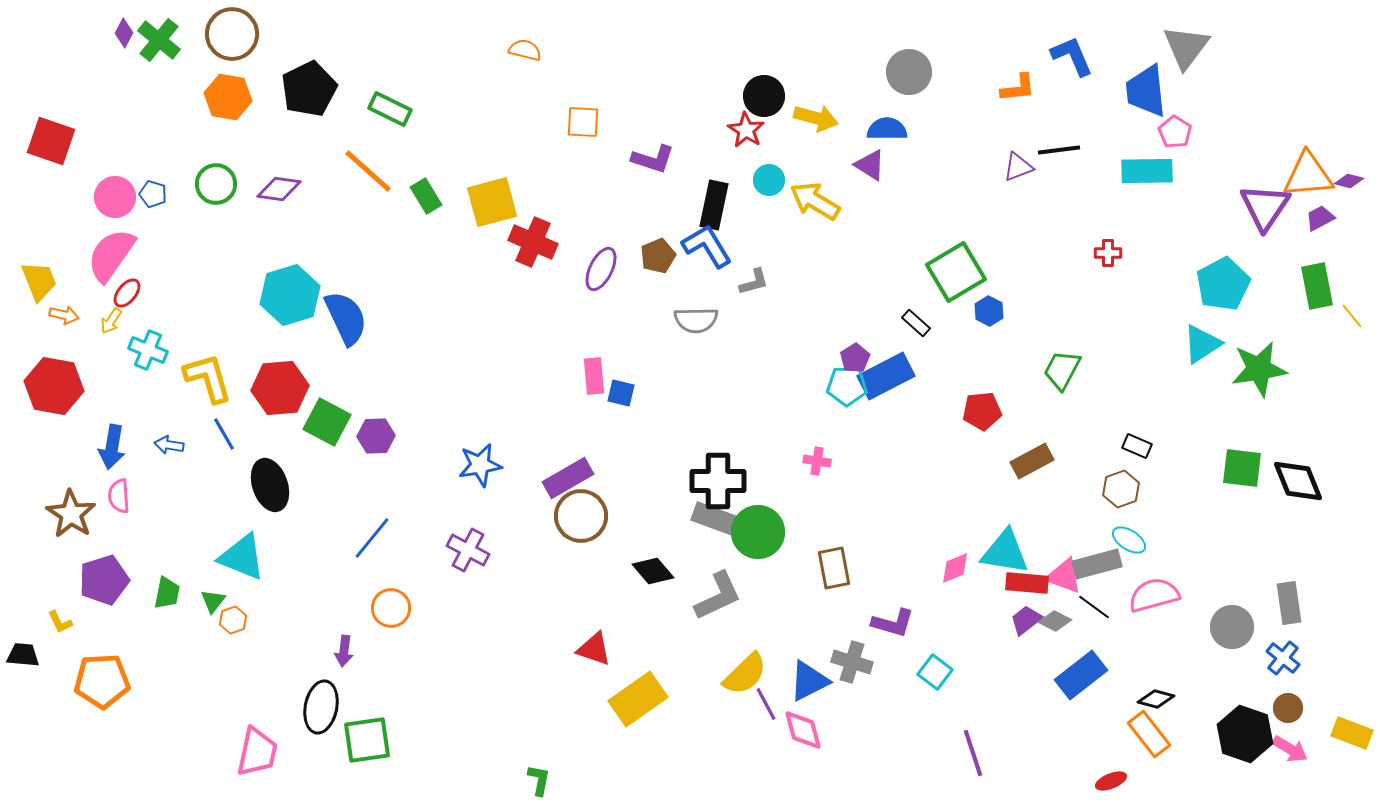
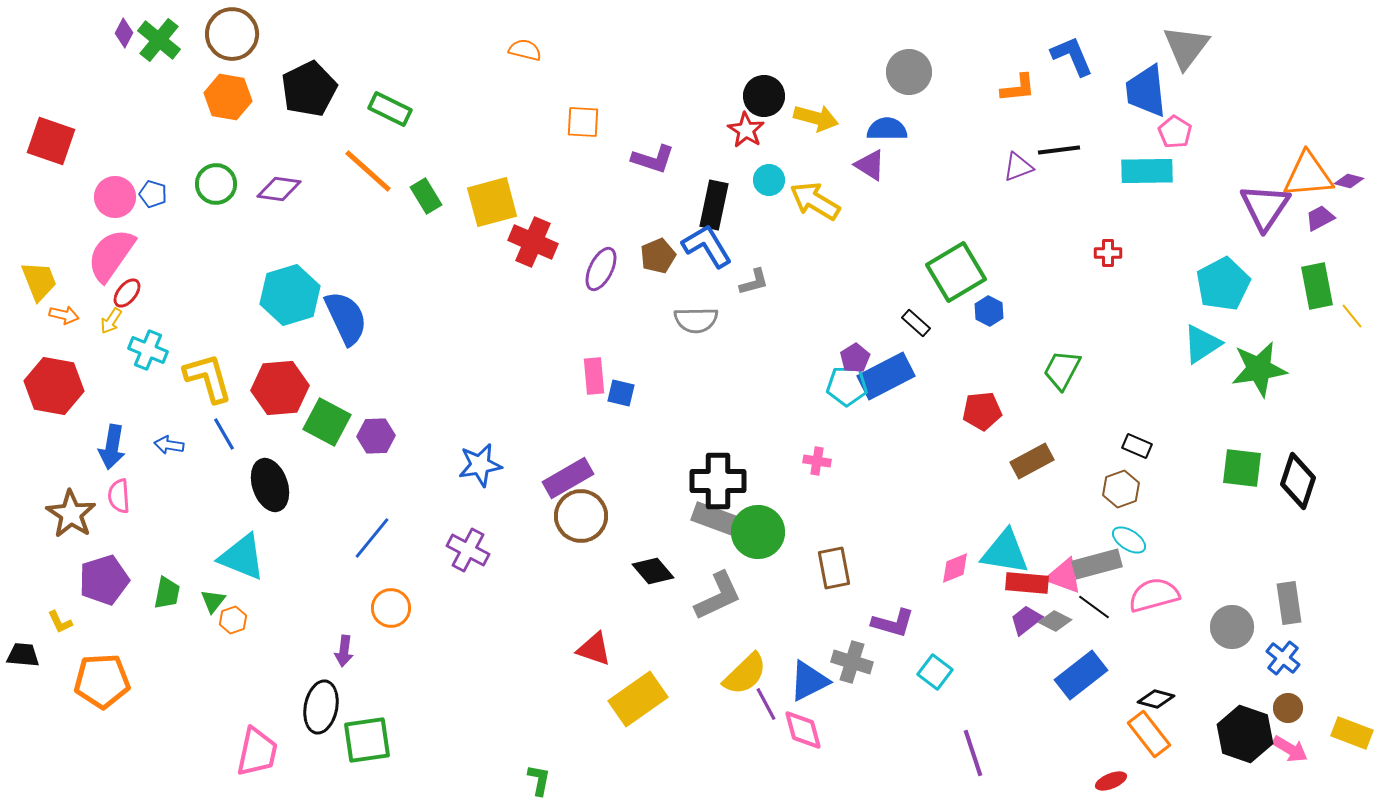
black diamond at (1298, 481): rotated 40 degrees clockwise
